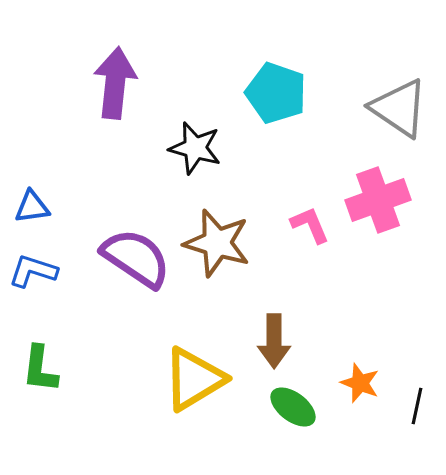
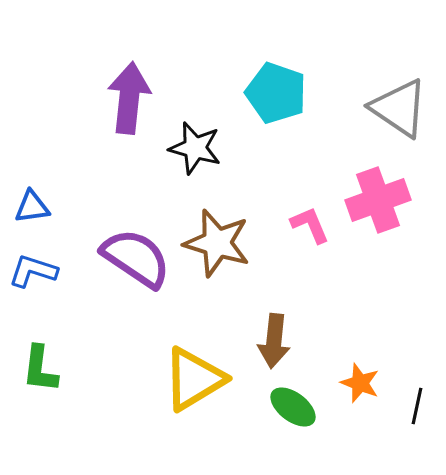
purple arrow: moved 14 px right, 15 px down
brown arrow: rotated 6 degrees clockwise
